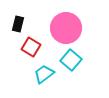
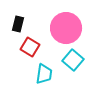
red square: moved 1 px left
cyan square: moved 2 px right
cyan trapezoid: rotated 135 degrees clockwise
